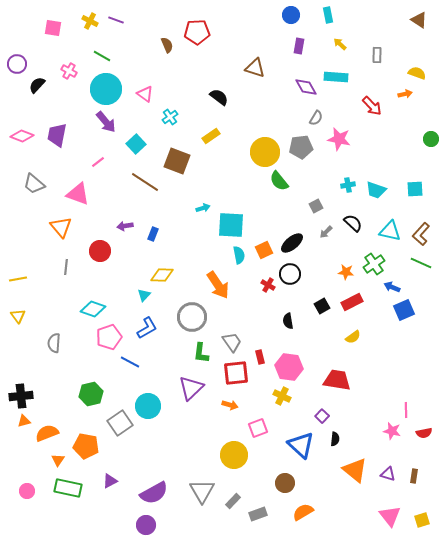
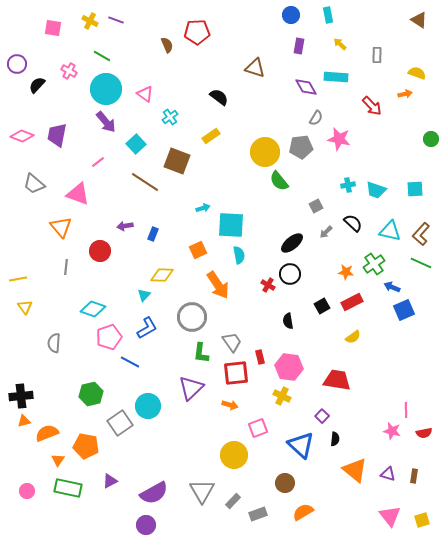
orange square at (264, 250): moved 66 px left
yellow triangle at (18, 316): moved 7 px right, 9 px up
